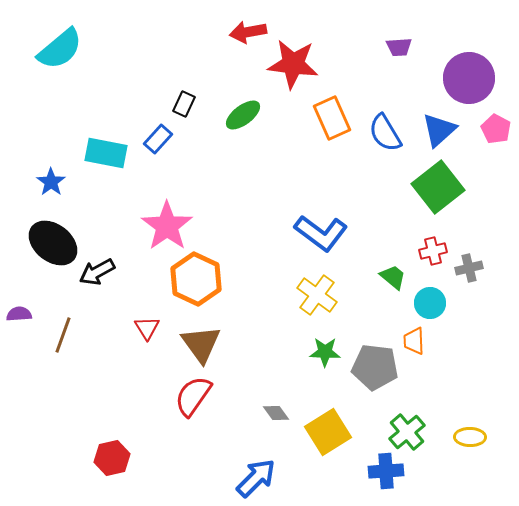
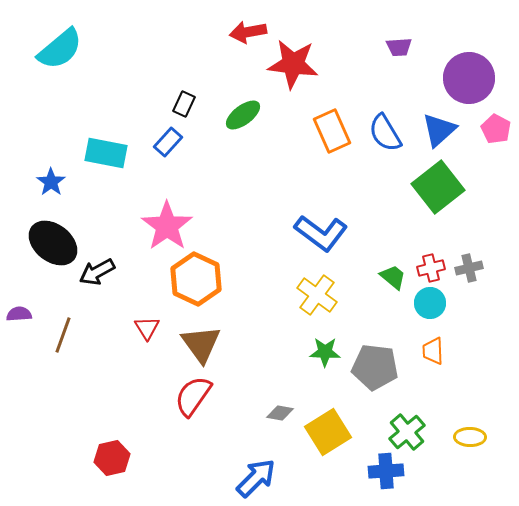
orange rectangle: moved 13 px down
blue rectangle: moved 10 px right, 3 px down
red cross: moved 2 px left, 17 px down
orange trapezoid: moved 19 px right, 10 px down
gray diamond: moved 4 px right; rotated 44 degrees counterclockwise
